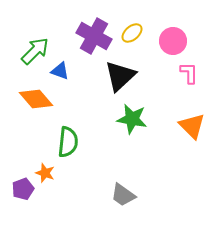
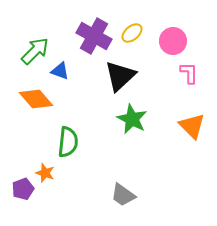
green star: rotated 16 degrees clockwise
